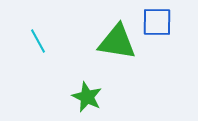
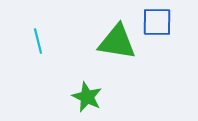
cyan line: rotated 15 degrees clockwise
